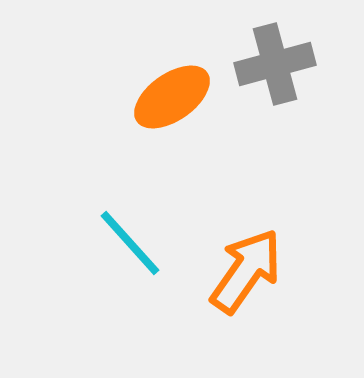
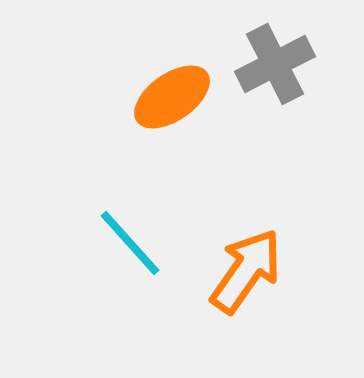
gray cross: rotated 12 degrees counterclockwise
